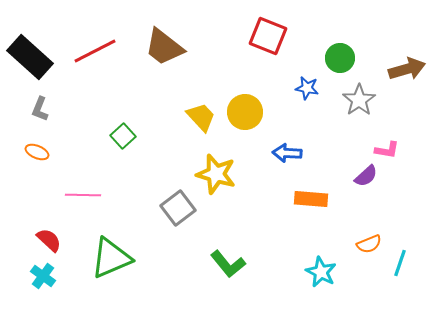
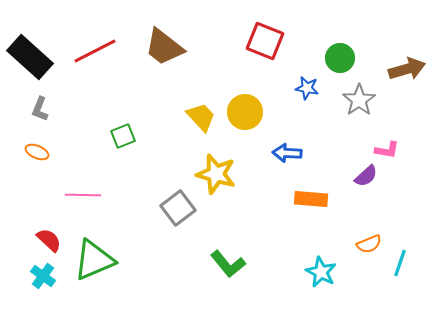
red square: moved 3 px left, 5 px down
green square: rotated 20 degrees clockwise
green triangle: moved 17 px left, 2 px down
